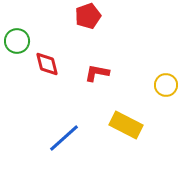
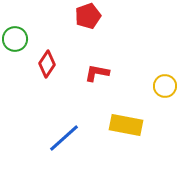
green circle: moved 2 px left, 2 px up
red diamond: rotated 48 degrees clockwise
yellow circle: moved 1 px left, 1 px down
yellow rectangle: rotated 16 degrees counterclockwise
